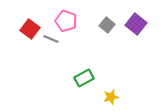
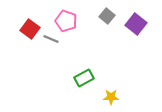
gray square: moved 9 px up
yellow star: rotated 14 degrees clockwise
